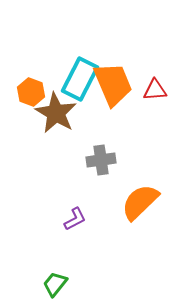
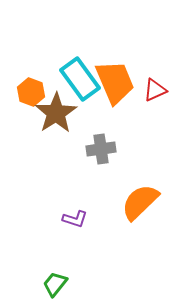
cyan rectangle: rotated 63 degrees counterclockwise
orange trapezoid: moved 2 px right, 2 px up
red triangle: rotated 20 degrees counterclockwise
brown star: rotated 9 degrees clockwise
gray cross: moved 11 px up
purple L-shape: rotated 45 degrees clockwise
